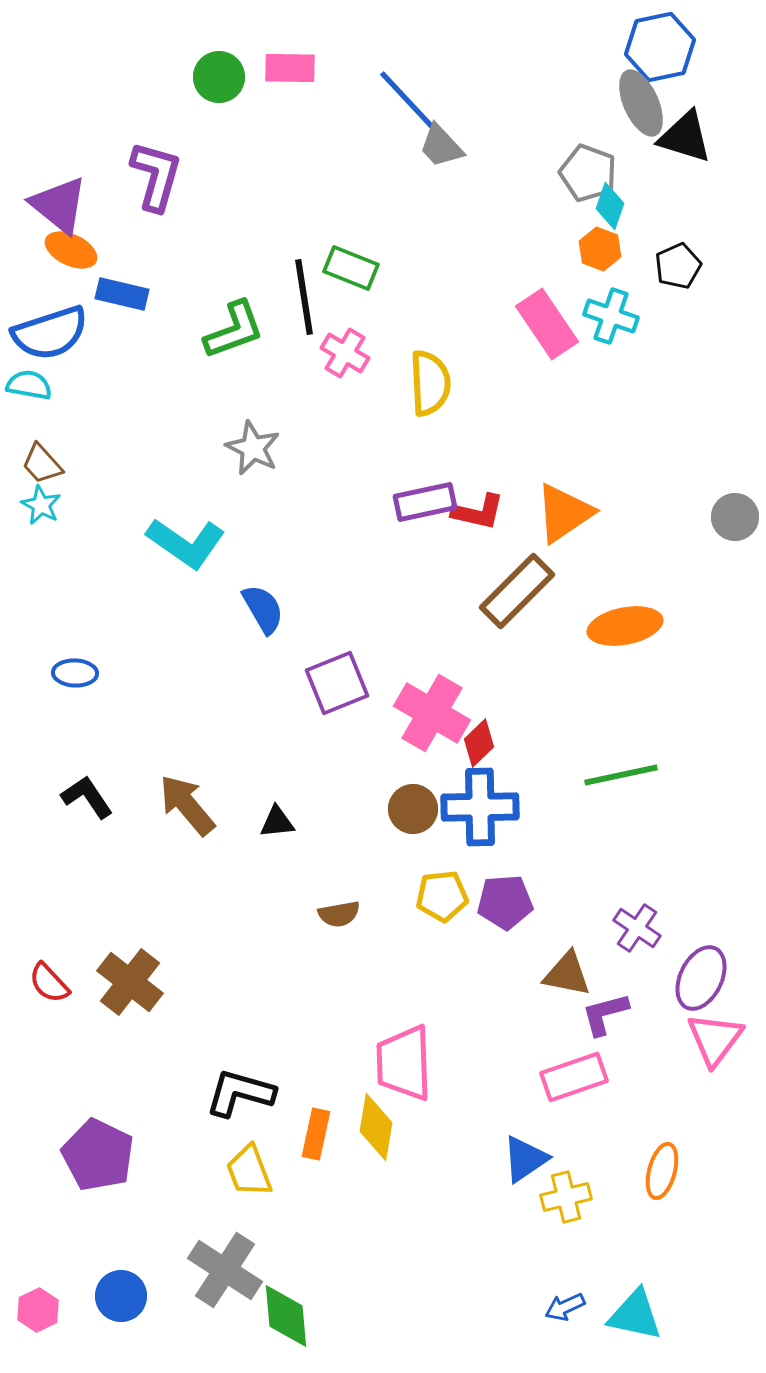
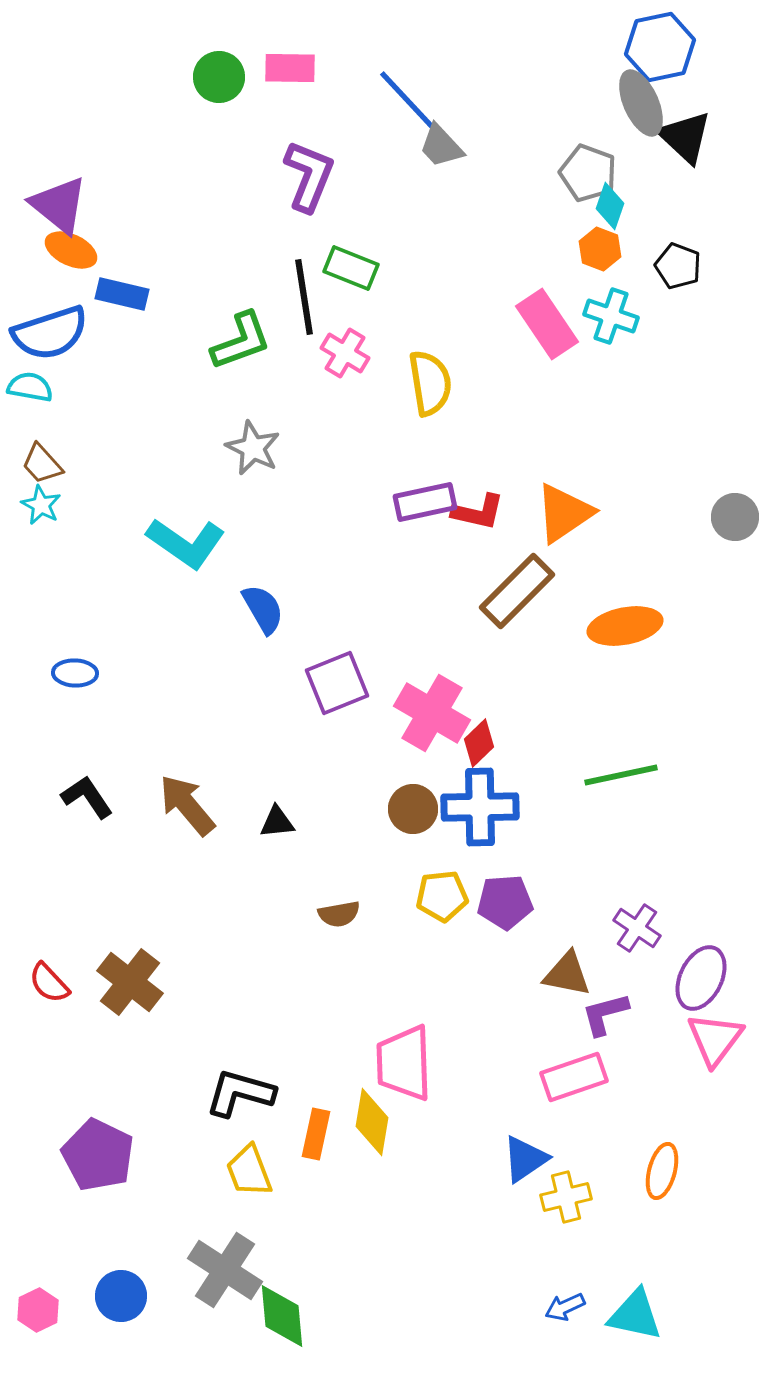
black triangle at (685, 137): rotated 26 degrees clockwise
purple L-shape at (156, 176): moved 153 px right; rotated 6 degrees clockwise
black pentagon at (678, 266): rotated 27 degrees counterclockwise
green L-shape at (234, 330): moved 7 px right, 11 px down
yellow semicircle at (430, 383): rotated 6 degrees counterclockwise
cyan semicircle at (29, 385): moved 1 px right, 2 px down
yellow diamond at (376, 1127): moved 4 px left, 5 px up
green diamond at (286, 1316): moved 4 px left
